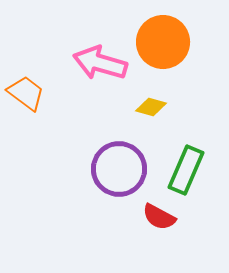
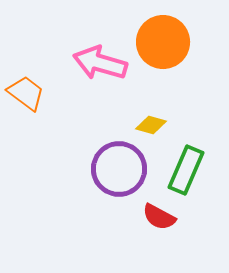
yellow diamond: moved 18 px down
